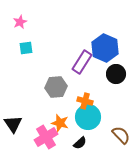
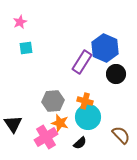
gray hexagon: moved 3 px left, 14 px down
